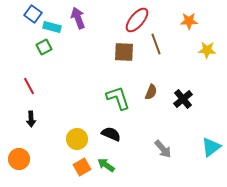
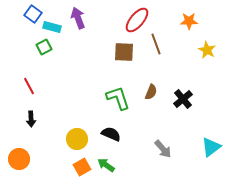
yellow star: rotated 24 degrees clockwise
